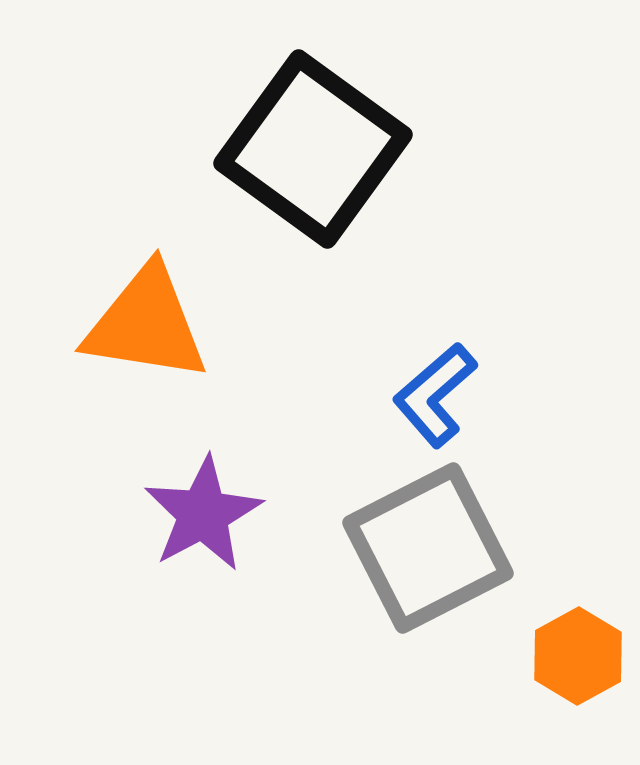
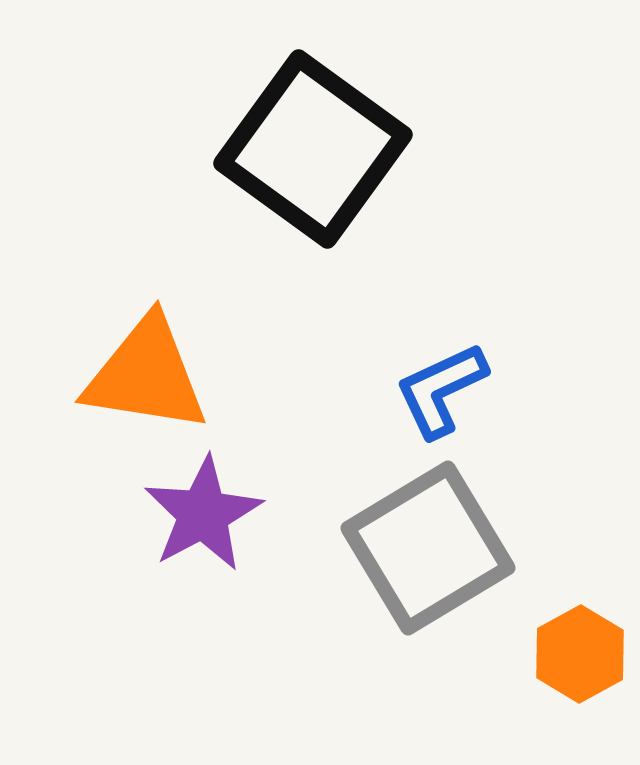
orange triangle: moved 51 px down
blue L-shape: moved 6 px right, 5 px up; rotated 16 degrees clockwise
gray square: rotated 4 degrees counterclockwise
orange hexagon: moved 2 px right, 2 px up
